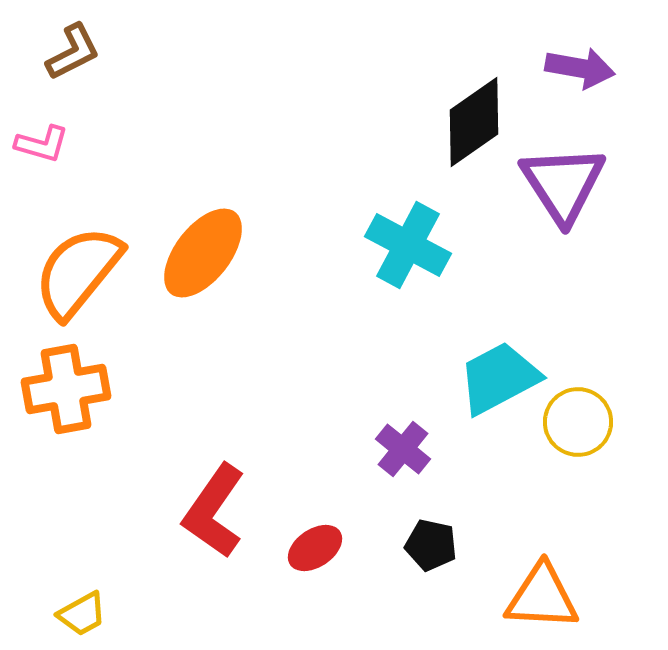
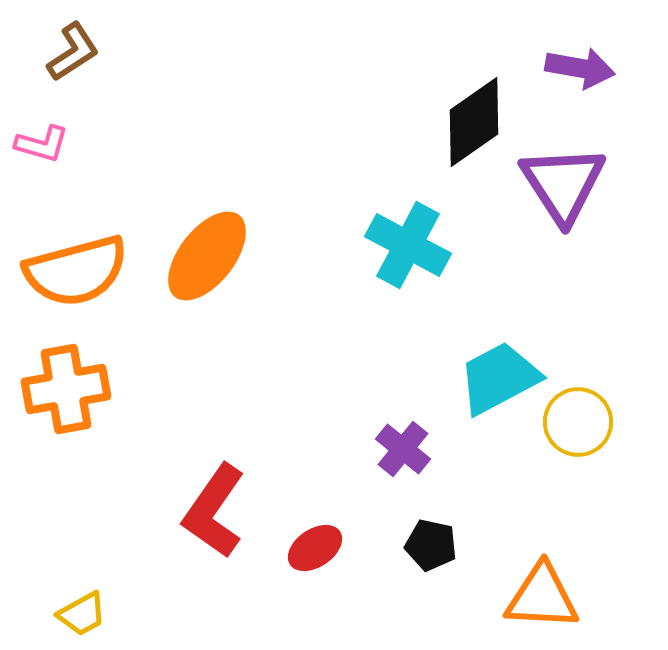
brown L-shape: rotated 6 degrees counterclockwise
orange ellipse: moved 4 px right, 3 px down
orange semicircle: moved 2 px left, 1 px up; rotated 144 degrees counterclockwise
